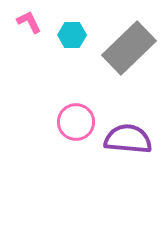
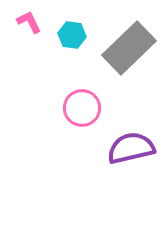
cyan hexagon: rotated 8 degrees clockwise
pink circle: moved 6 px right, 14 px up
purple semicircle: moved 3 px right, 9 px down; rotated 18 degrees counterclockwise
